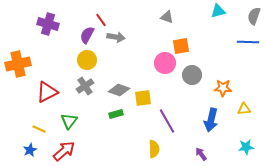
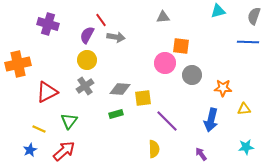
gray triangle: moved 4 px left; rotated 24 degrees counterclockwise
orange square: rotated 18 degrees clockwise
gray diamond: moved 1 px right, 1 px up; rotated 15 degrees counterclockwise
purple line: rotated 15 degrees counterclockwise
